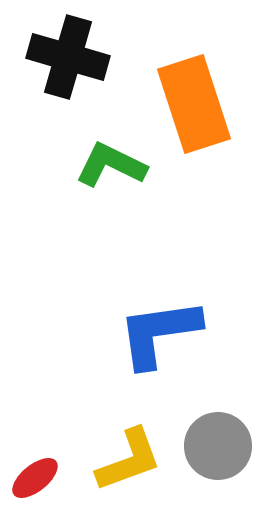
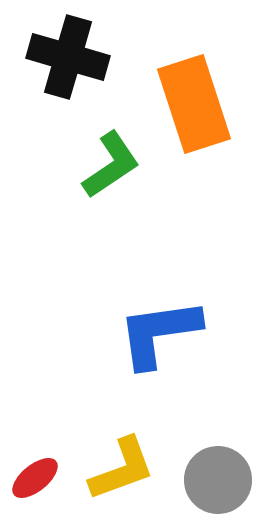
green L-shape: rotated 120 degrees clockwise
gray circle: moved 34 px down
yellow L-shape: moved 7 px left, 9 px down
